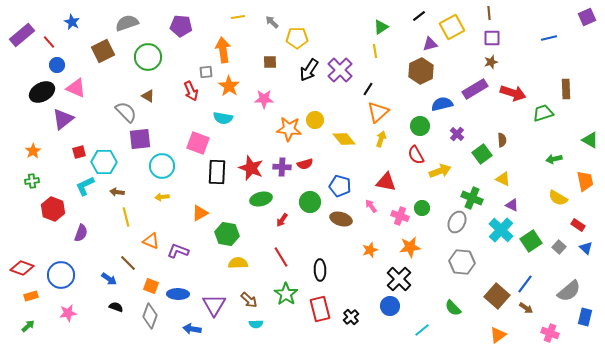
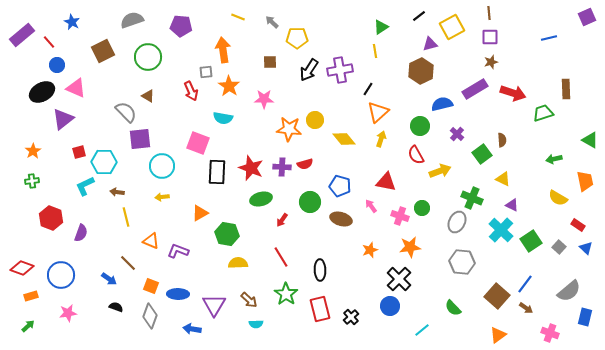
yellow line at (238, 17): rotated 32 degrees clockwise
gray semicircle at (127, 23): moved 5 px right, 3 px up
purple square at (492, 38): moved 2 px left, 1 px up
purple cross at (340, 70): rotated 35 degrees clockwise
red hexagon at (53, 209): moved 2 px left, 9 px down
